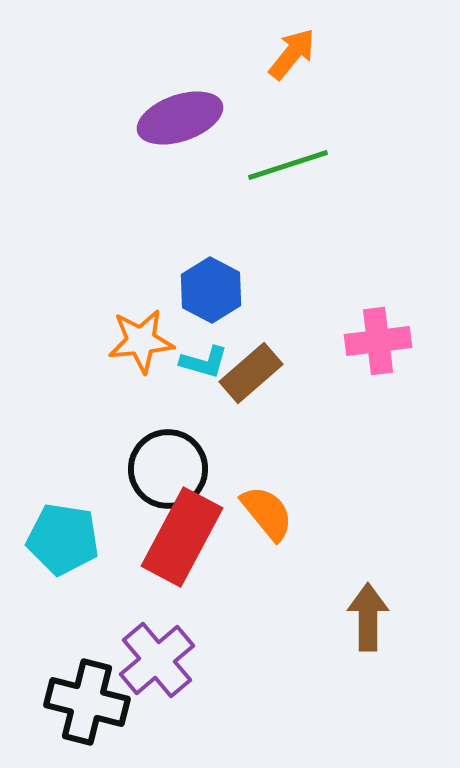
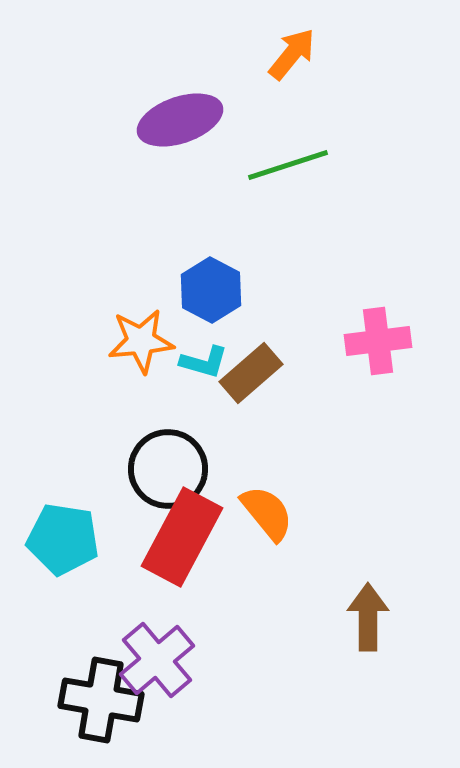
purple ellipse: moved 2 px down
black cross: moved 14 px right, 2 px up; rotated 4 degrees counterclockwise
